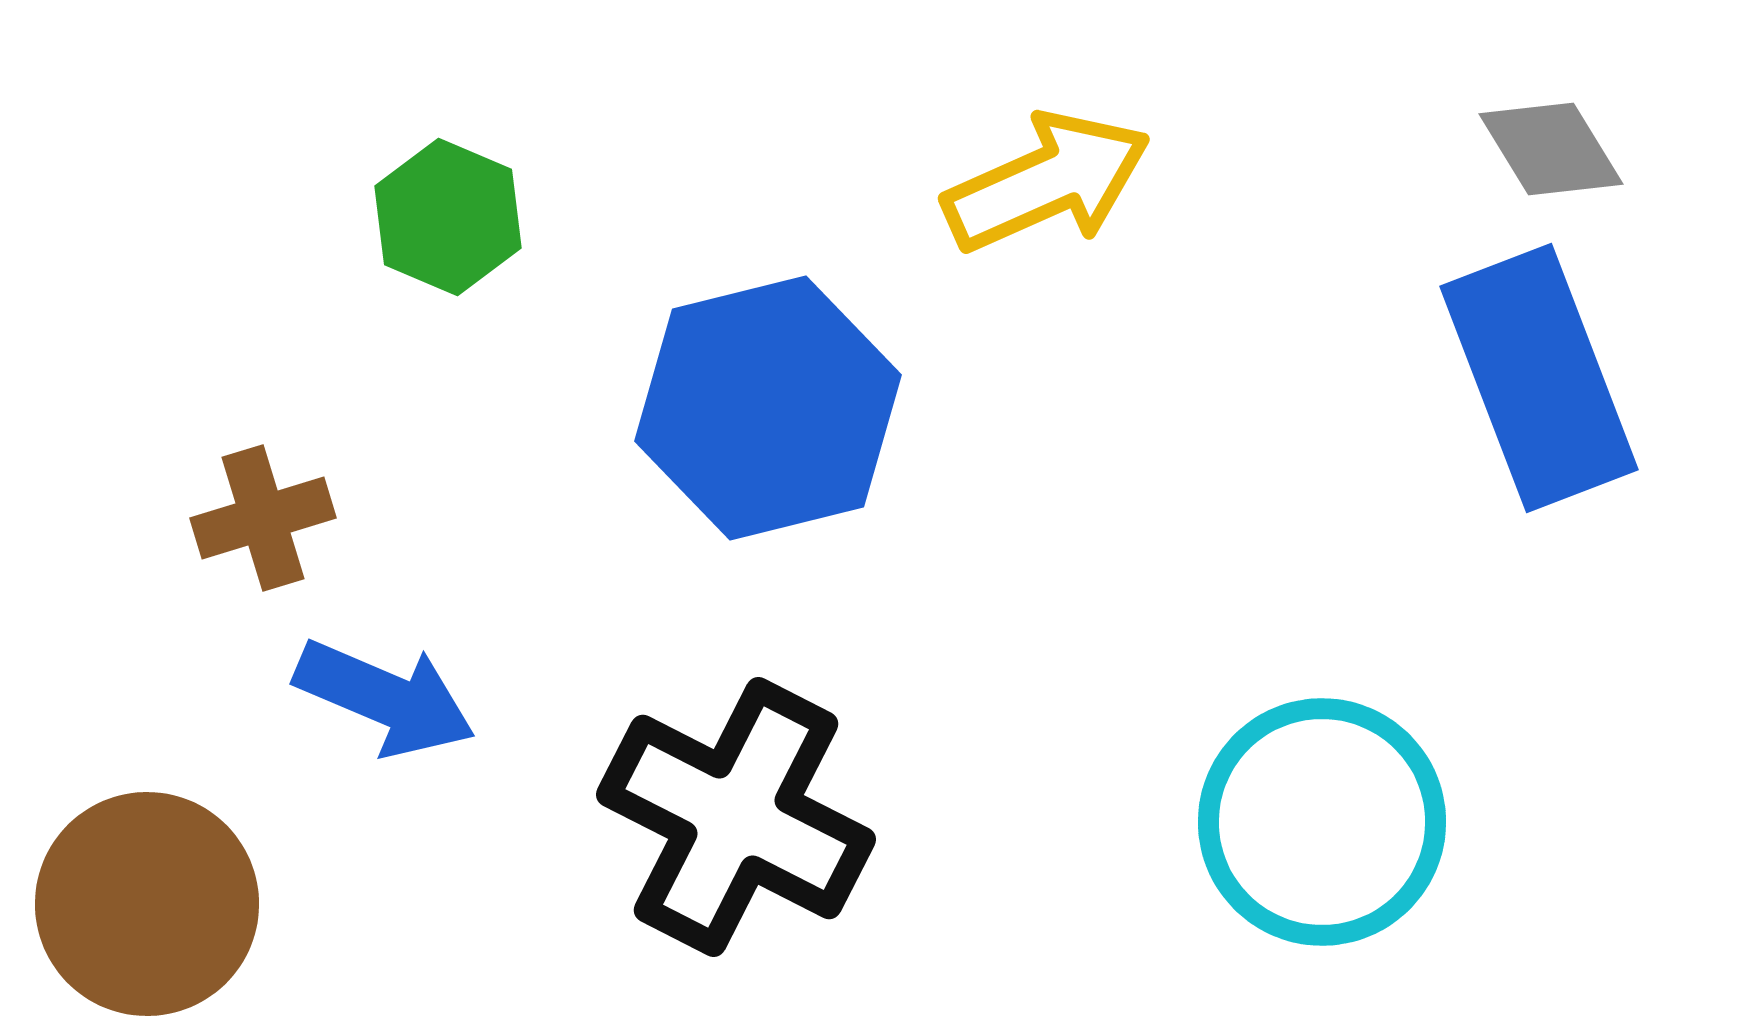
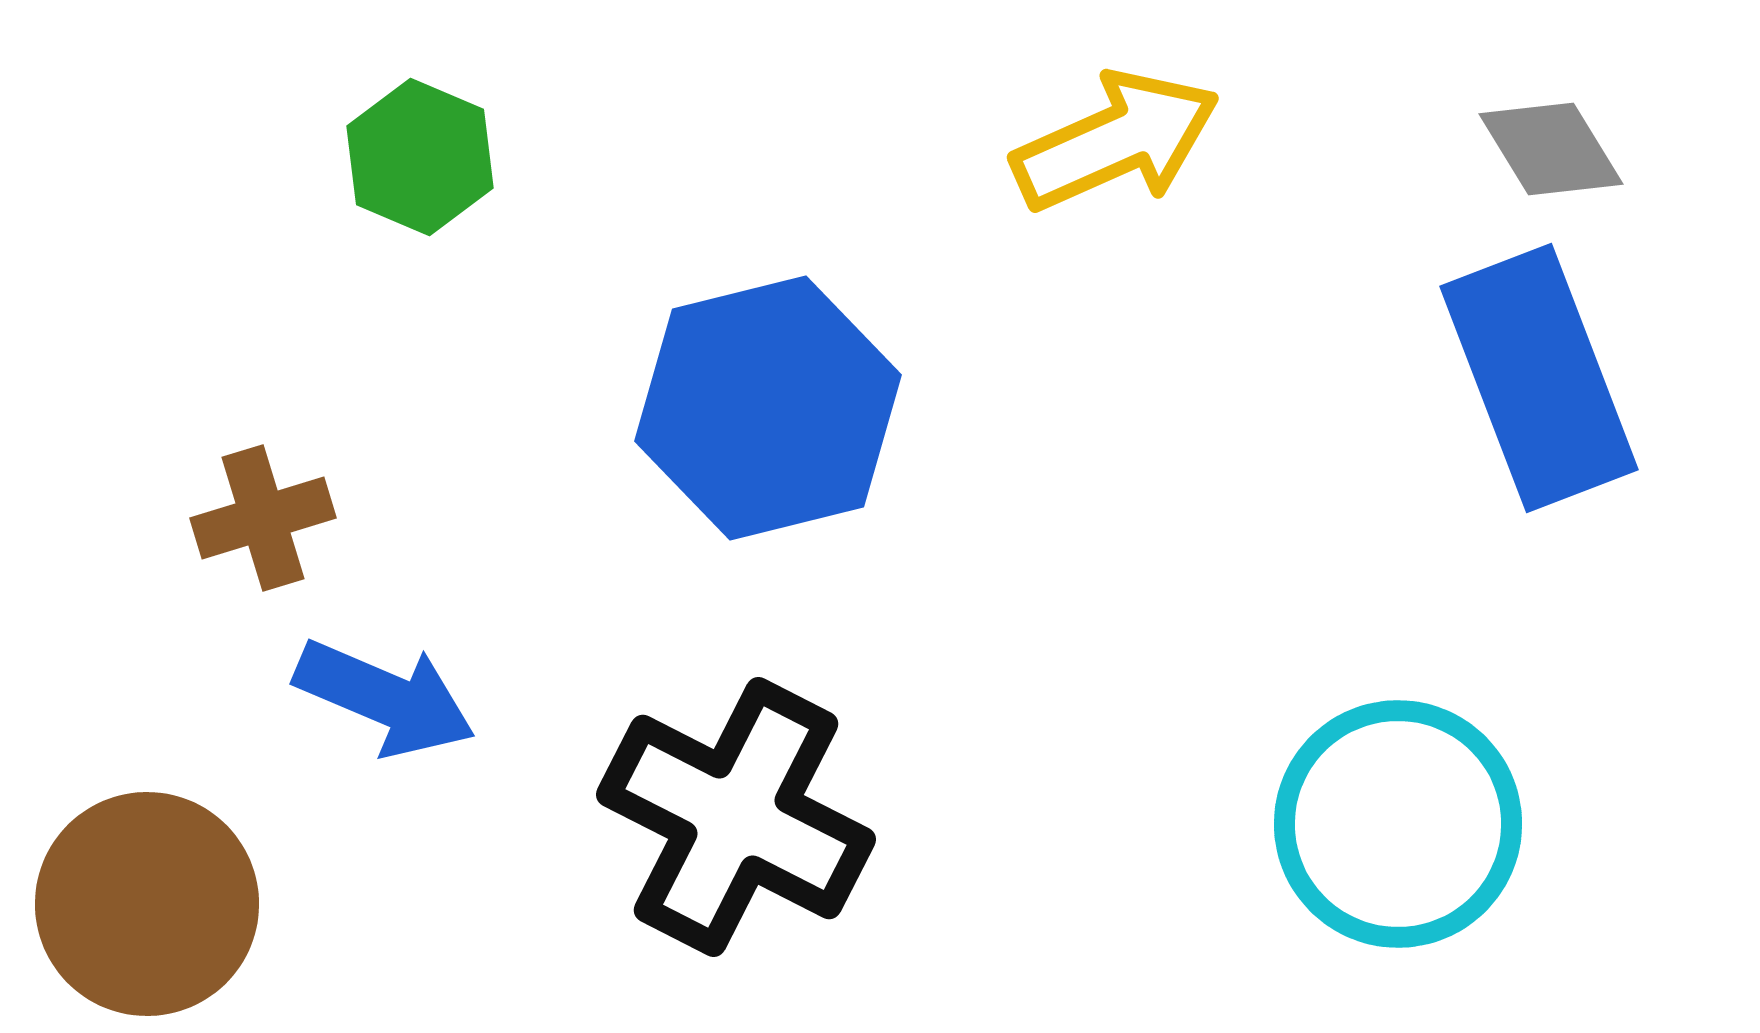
yellow arrow: moved 69 px right, 41 px up
green hexagon: moved 28 px left, 60 px up
cyan circle: moved 76 px right, 2 px down
